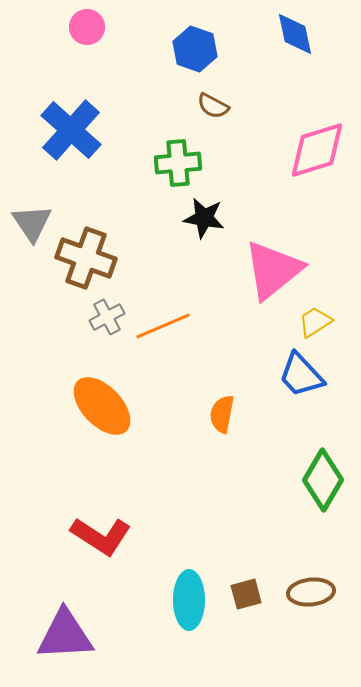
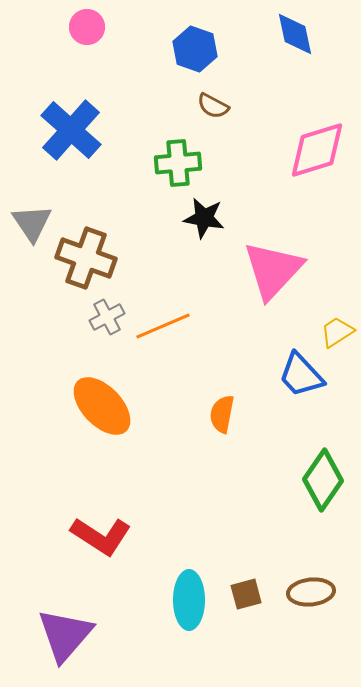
pink triangle: rotated 8 degrees counterclockwise
yellow trapezoid: moved 22 px right, 10 px down
green diamond: rotated 4 degrees clockwise
purple triangle: rotated 46 degrees counterclockwise
